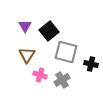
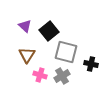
purple triangle: rotated 16 degrees counterclockwise
gray cross: moved 4 px up
